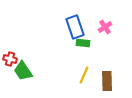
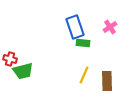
pink cross: moved 5 px right
green trapezoid: rotated 70 degrees counterclockwise
